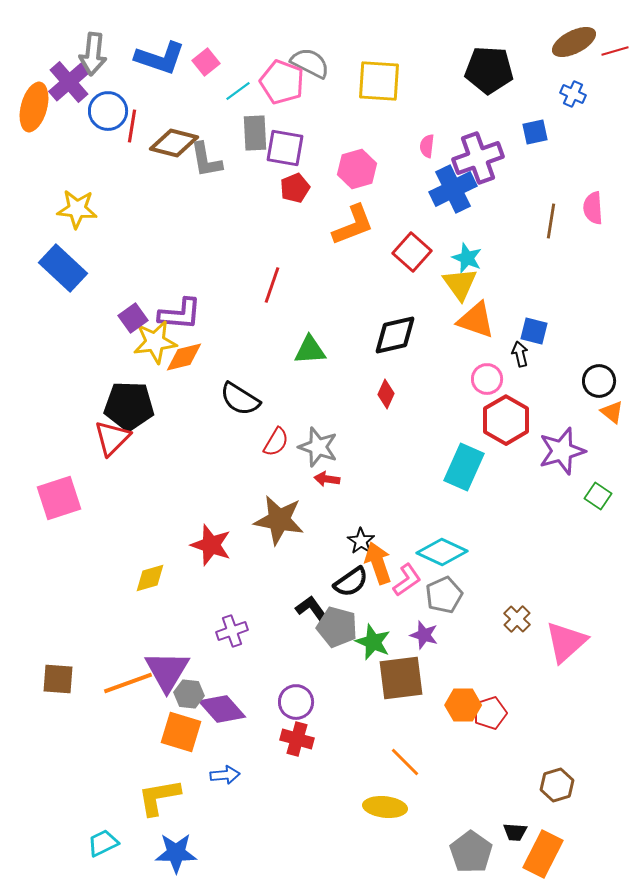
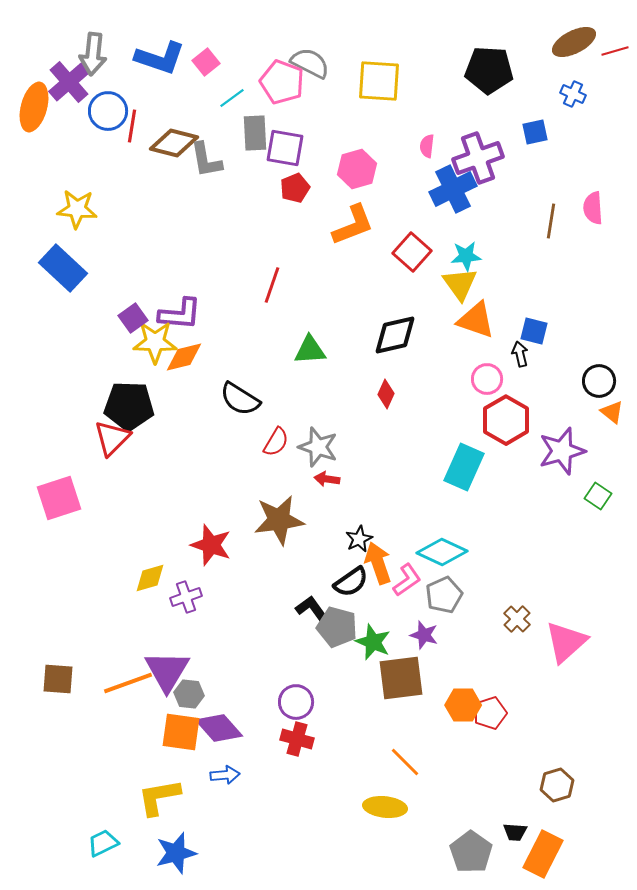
cyan line at (238, 91): moved 6 px left, 7 px down
cyan star at (467, 258): moved 1 px left, 2 px up; rotated 28 degrees counterclockwise
yellow star at (155, 342): rotated 9 degrees clockwise
brown star at (279, 520): rotated 18 degrees counterclockwise
black star at (361, 541): moved 2 px left, 2 px up; rotated 12 degrees clockwise
purple cross at (232, 631): moved 46 px left, 34 px up
purple diamond at (222, 709): moved 3 px left, 19 px down
orange square at (181, 732): rotated 9 degrees counterclockwise
blue star at (176, 853): rotated 15 degrees counterclockwise
